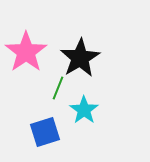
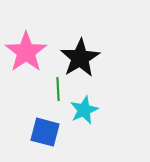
green line: moved 1 px down; rotated 25 degrees counterclockwise
cyan star: rotated 12 degrees clockwise
blue square: rotated 32 degrees clockwise
